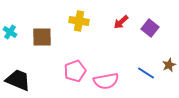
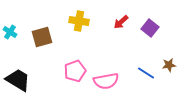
brown square: rotated 15 degrees counterclockwise
brown star: rotated 16 degrees clockwise
black trapezoid: rotated 8 degrees clockwise
